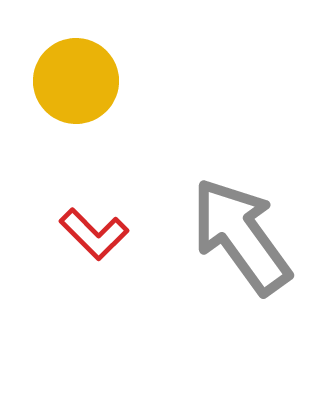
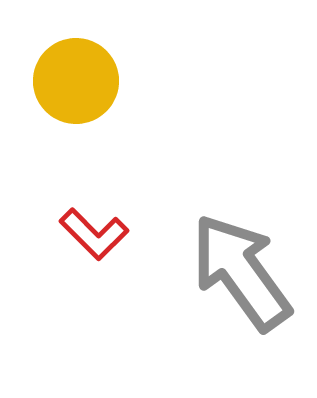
gray arrow: moved 36 px down
